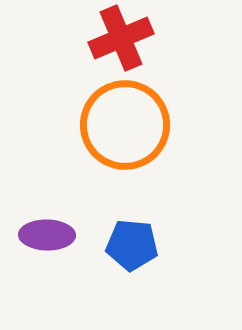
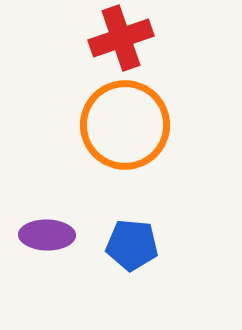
red cross: rotated 4 degrees clockwise
